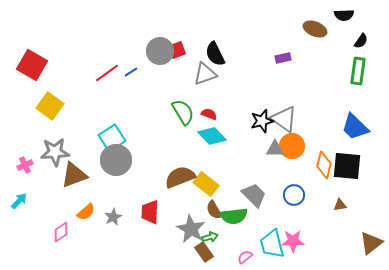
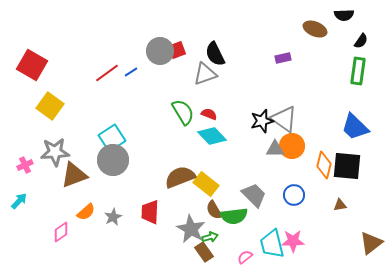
gray circle at (116, 160): moved 3 px left
